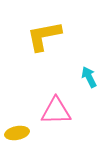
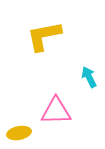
yellow ellipse: moved 2 px right
